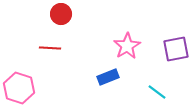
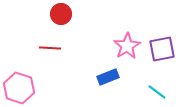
purple square: moved 14 px left
